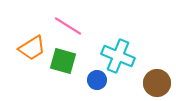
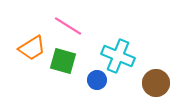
brown circle: moved 1 px left
